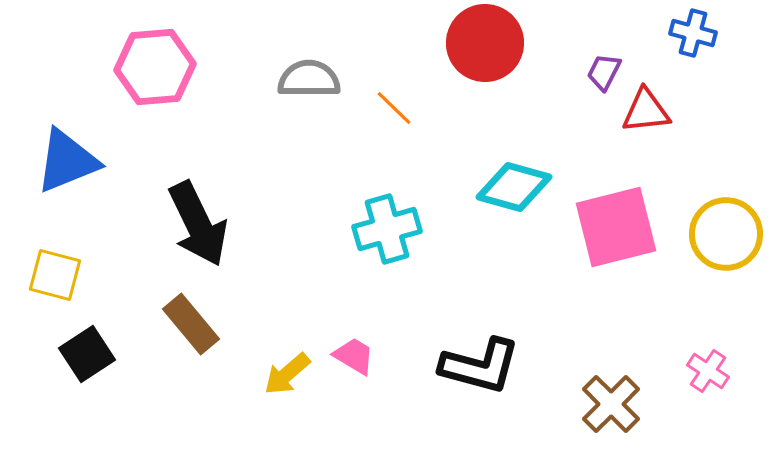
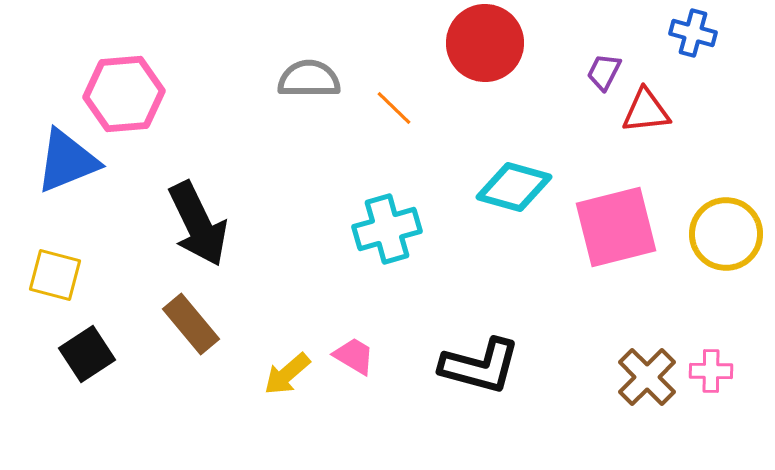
pink hexagon: moved 31 px left, 27 px down
pink cross: moved 3 px right; rotated 33 degrees counterclockwise
brown cross: moved 36 px right, 27 px up
